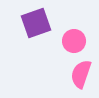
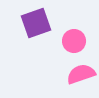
pink semicircle: rotated 52 degrees clockwise
